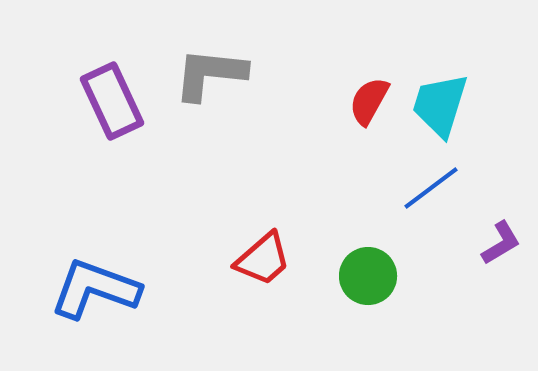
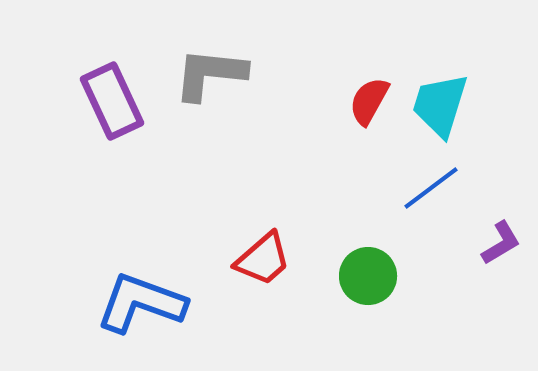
blue L-shape: moved 46 px right, 14 px down
